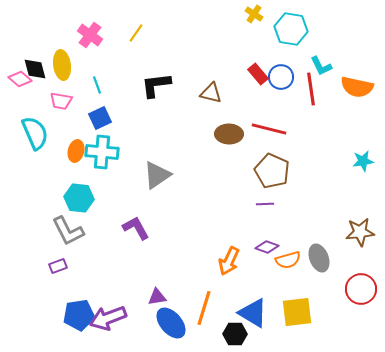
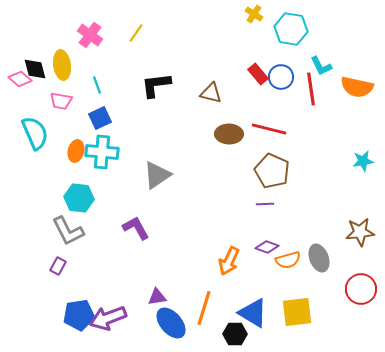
purple rectangle at (58, 266): rotated 42 degrees counterclockwise
